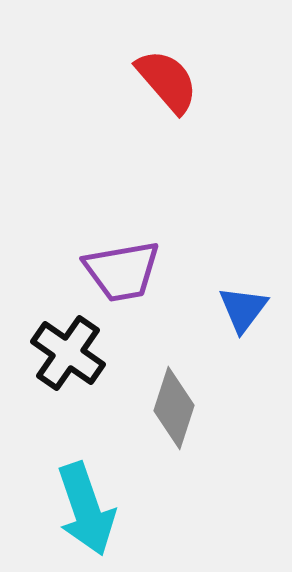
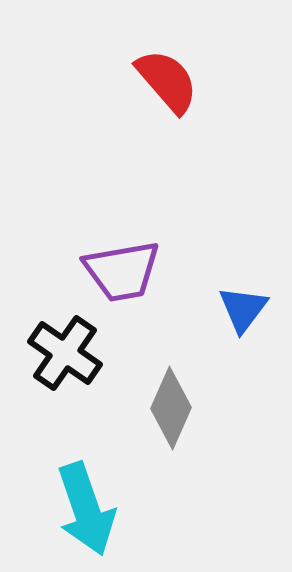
black cross: moved 3 px left
gray diamond: moved 3 px left; rotated 6 degrees clockwise
